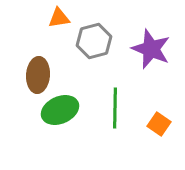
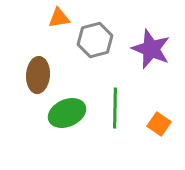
gray hexagon: moved 1 px right, 1 px up
green ellipse: moved 7 px right, 3 px down
